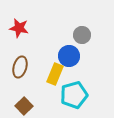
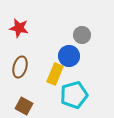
brown square: rotated 18 degrees counterclockwise
